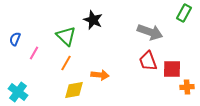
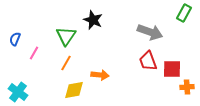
green triangle: rotated 20 degrees clockwise
